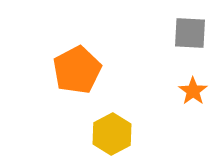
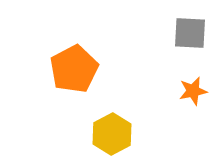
orange pentagon: moved 3 px left, 1 px up
orange star: rotated 24 degrees clockwise
